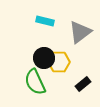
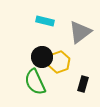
black circle: moved 2 px left, 1 px up
yellow hexagon: rotated 20 degrees counterclockwise
black rectangle: rotated 35 degrees counterclockwise
